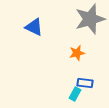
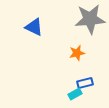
gray star: rotated 12 degrees clockwise
blue rectangle: rotated 21 degrees counterclockwise
cyan rectangle: rotated 32 degrees clockwise
